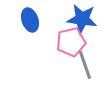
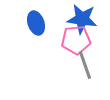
blue ellipse: moved 6 px right, 3 px down
pink pentagon: moved 5 px right, 2 px up; rotated 8 degrees clockwise
